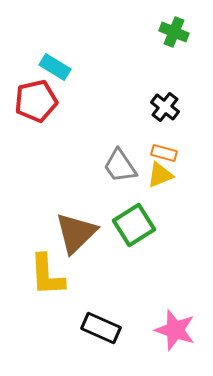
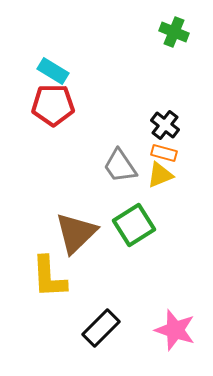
cyan rectangle: moved 2 px left, 4 px down
red pentagon: moved 17 px right, 4 px down; rotated 12 degrees clockwise
black cross: moved 18 px down
yellow L-shape: moved 2 px right, 2 px down
black rectangle: rotated 69 degrees counterclockwise
